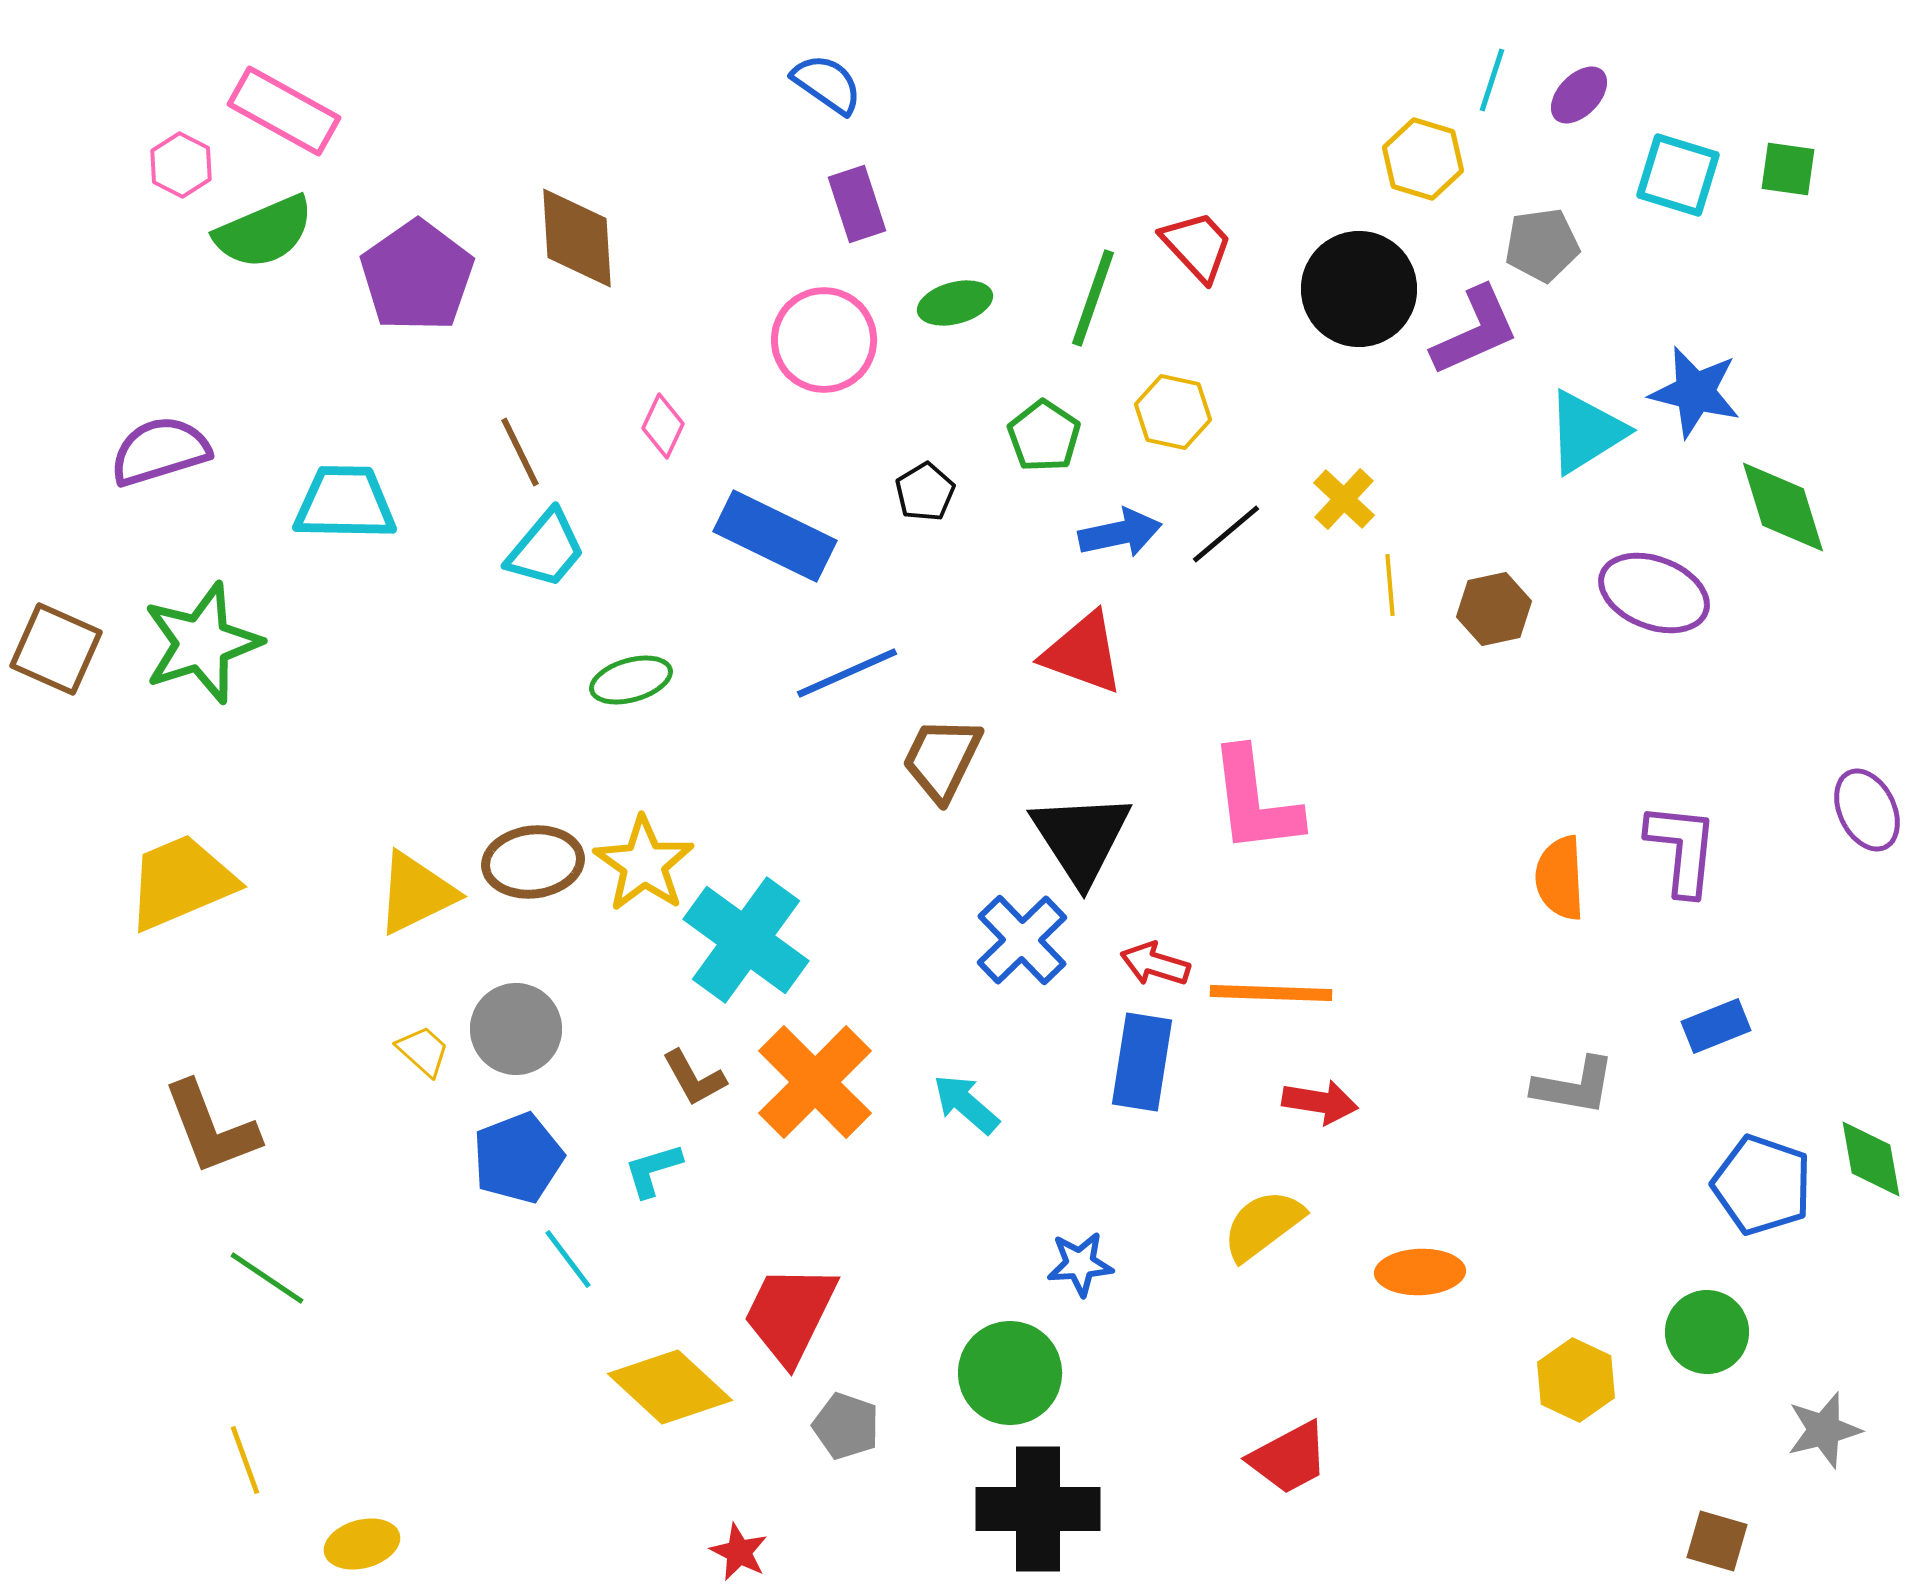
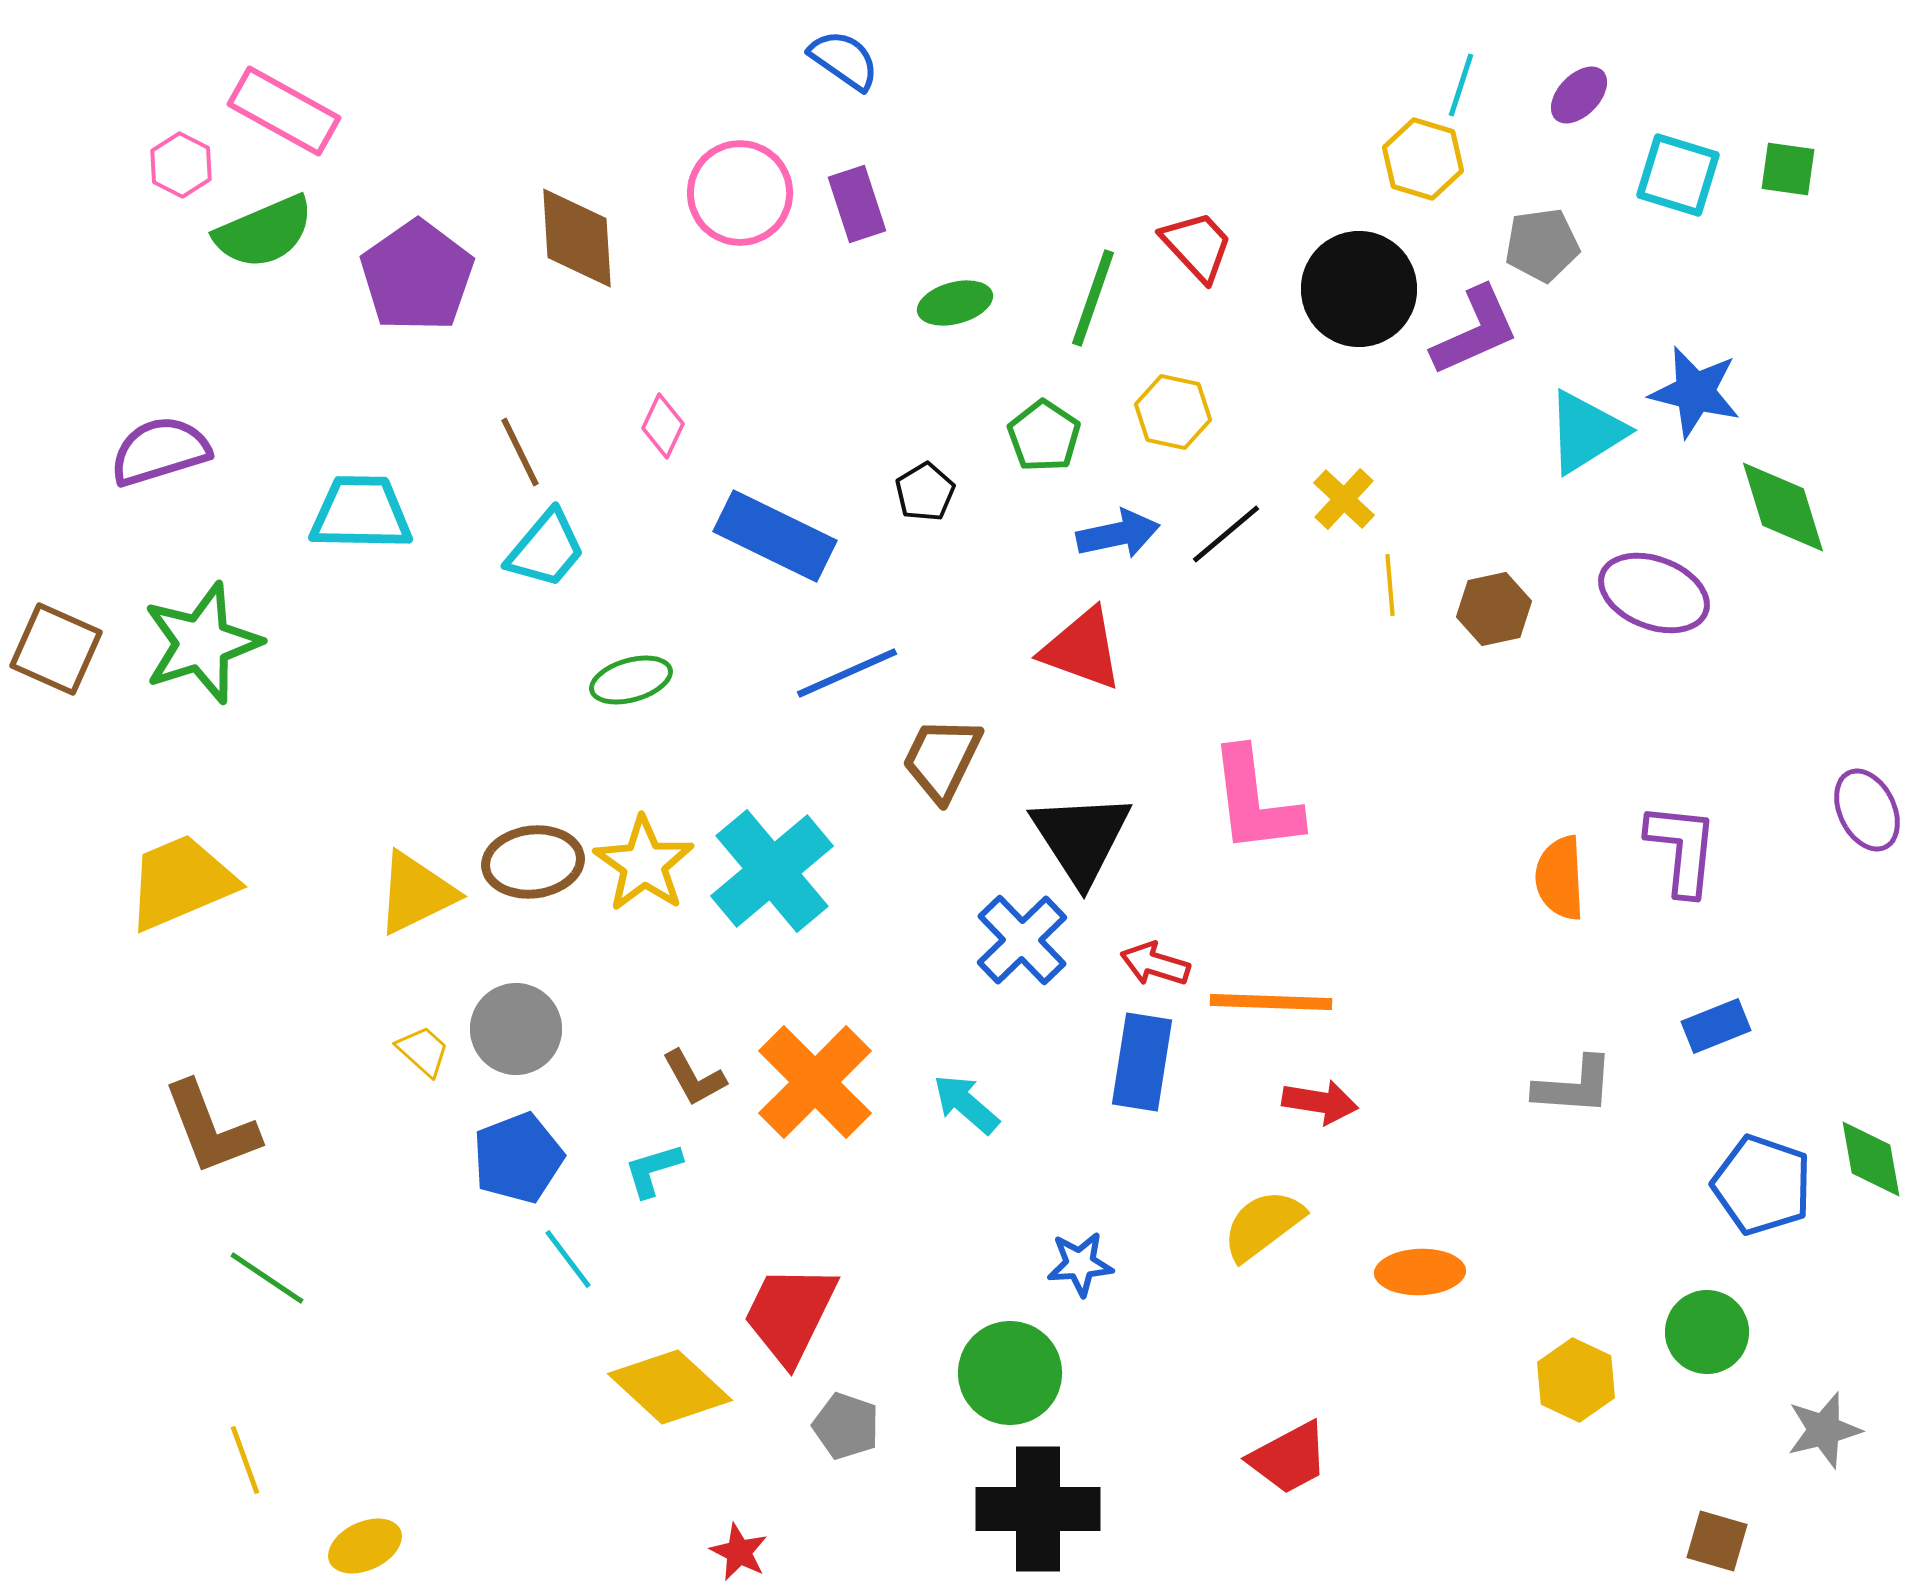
cyan line at (1492, 80): moved 31 px left, 5 px down
blue semicircle at (827, 84): moved 17 px right, 24 px up
pink circle at (824, 340): moved 84 px left, 147 px up
cyan trapezoid at (345, 503): moved 16 px right, 10 px down
blue arrow at (1120, 533): moved 2 px left, 1 px down
red triangle at (1083, 653): moved 1 px left, 4 px up
cyan cross at (746, 940): moved 26 px right, 69 px up; rotated 14 degrees clockwise
orange line at (1271, 993): moved 9 px down
gray L-shape at (1574, 1086): rotated 6 degrees counterclockwise
yellow ellipse at (362, 1544): moved 3 px right, 2 px down; rotated 10 degrees counterclockwise
